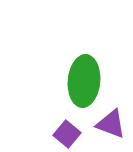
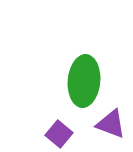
purple square: moved 8 px left
